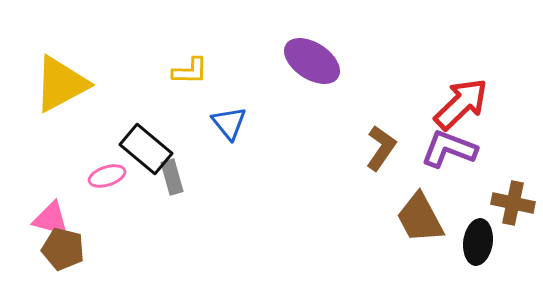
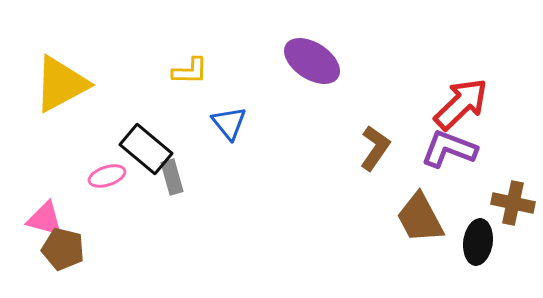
brown L-shape: moved 6 px left
pink triangle: moved 6 px left
